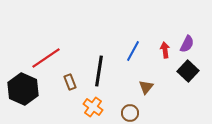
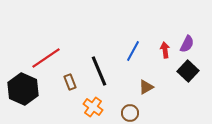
black line: rotated 32 degrees counterclockwise
brown triangle: rotated 21 degrees clockwise
